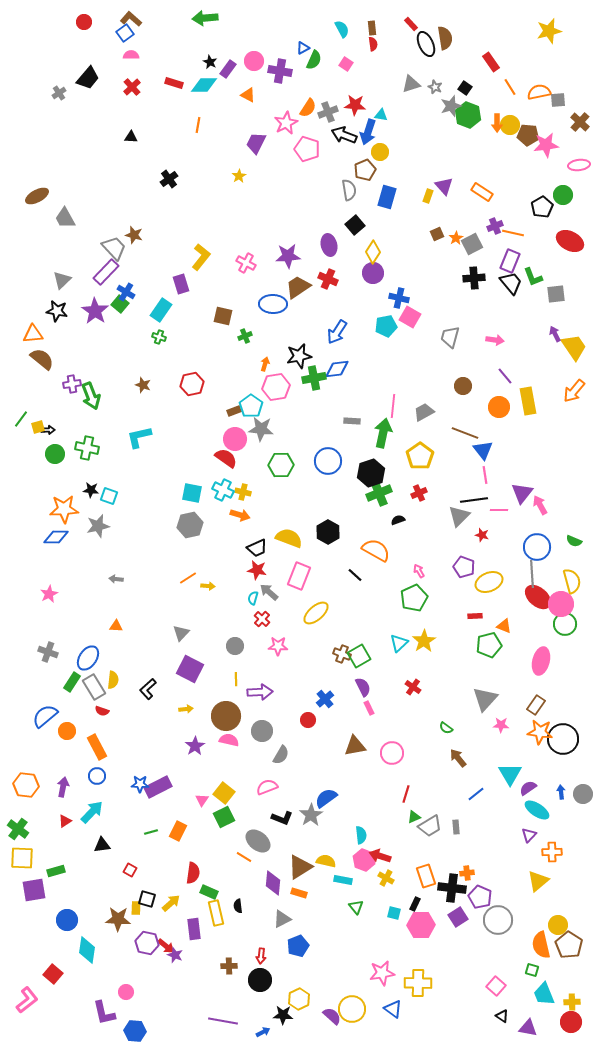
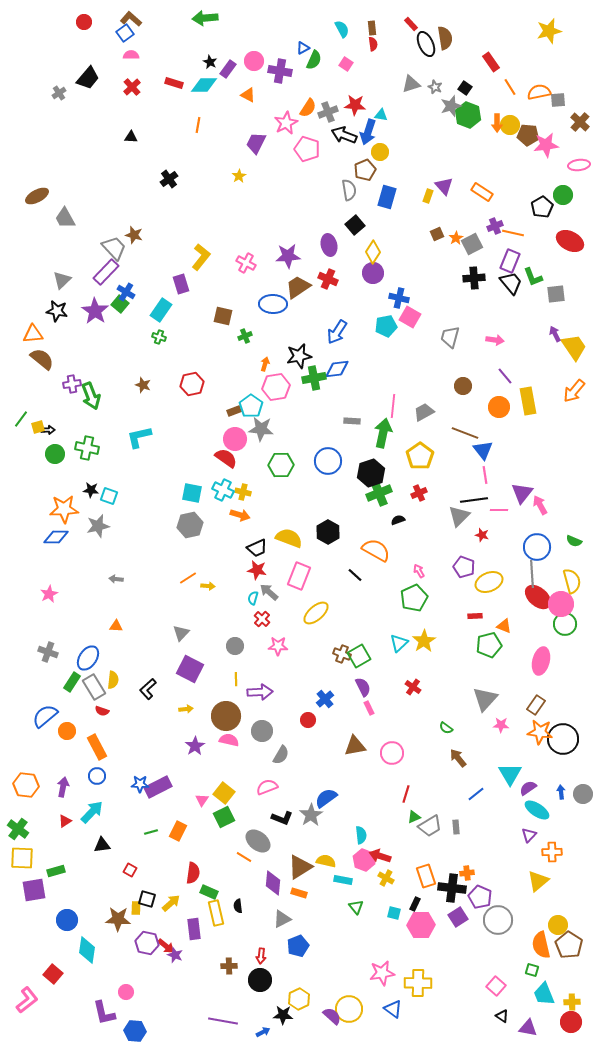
yellow circle at (352, 1009): moved 3 px left
